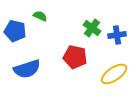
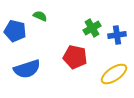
green cross: rotated 24 degrees clockwise
